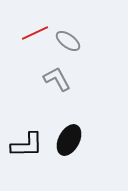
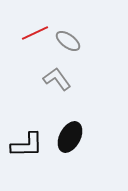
gray L-shape: rotated 8 degrees counterclockwise
black ellipse: moved 1 px right, 3 px up
